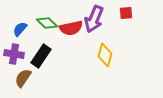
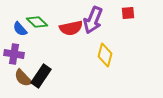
red square: moved 2 px right
purple arrow: moved 1 px left, 1 px down
green diamond: moved 10 px left, 1 px up
blue semicircle: rotated 84 degrees counterclockwise
black rectangle: moved 20 px down
brown semicircle: rotated 78 degrees counterclockwise
